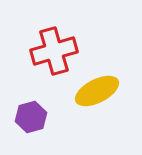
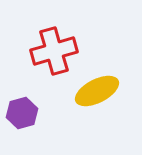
purple hexagon: moved 9 px left, 4 px up
